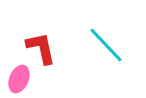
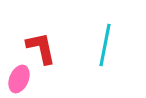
cyan line: moved 1 px left; rotated 54 degrees clockwise
